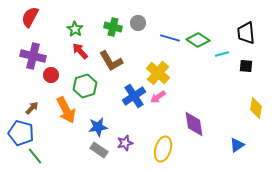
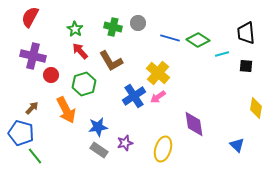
green hexagon: moved 1 px left, 2 px up
blue triangle: rotated 42 degrees counterclockwise
